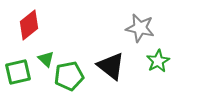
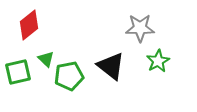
gray star: rotated 12 degrees counterclockwise
